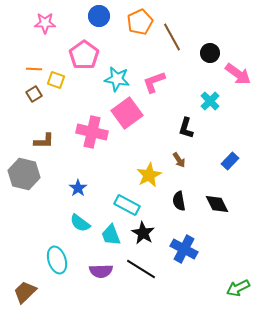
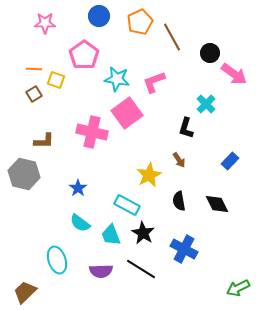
pink arrow: moved 4 px left
cyan cross: moved 4 px left, 3 px down
